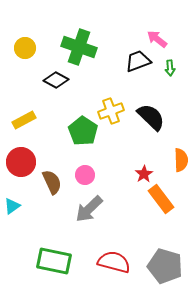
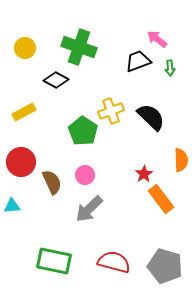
yellow rectangle: moved 8 px up
cyan triangle: rotated 30 degrees clockwise
